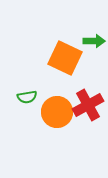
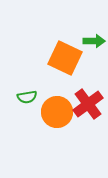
red cross: moved 1 px up; rotated 8 degrees counterclockwise
